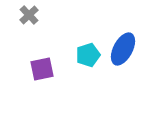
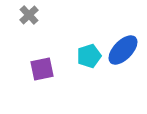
blue ellipse: moved 1 px down; rotated 16 degrees clockwise
cyan pentagon: moved 1 px right, 1 px down
